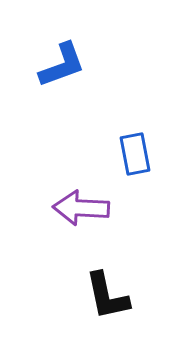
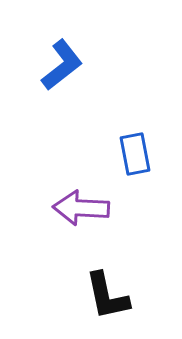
blue L-shape: rotated 18 degrees counterclockwise
